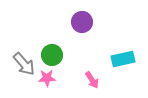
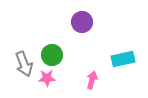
gray arrow: rotated 20 degrees clockwise
pink arrow: rotated 132 degrees counterclockwise
